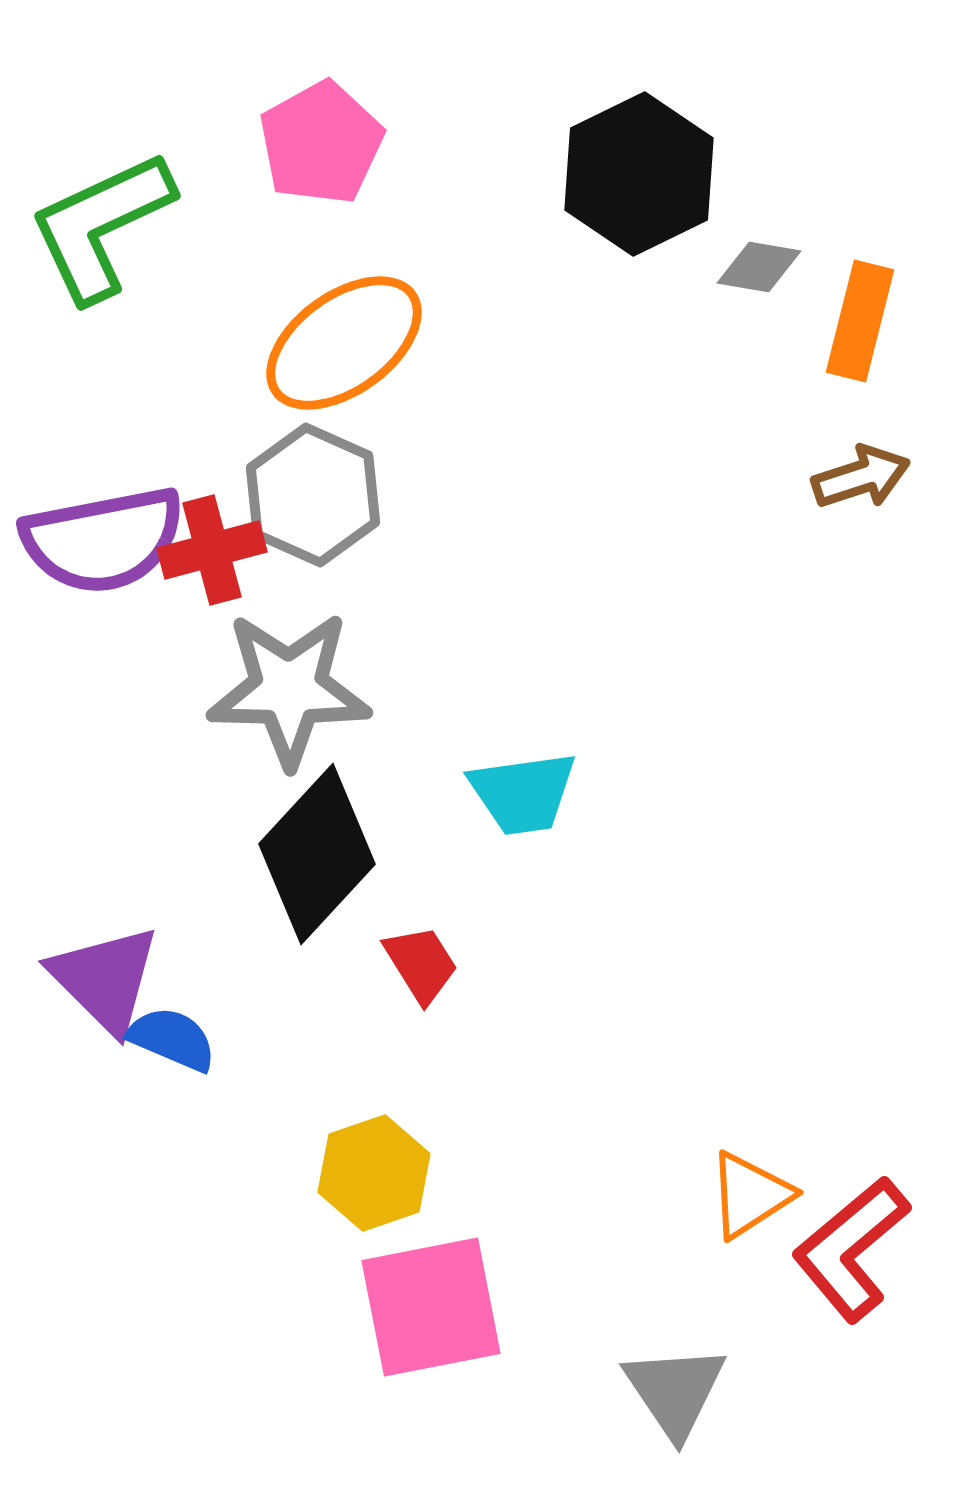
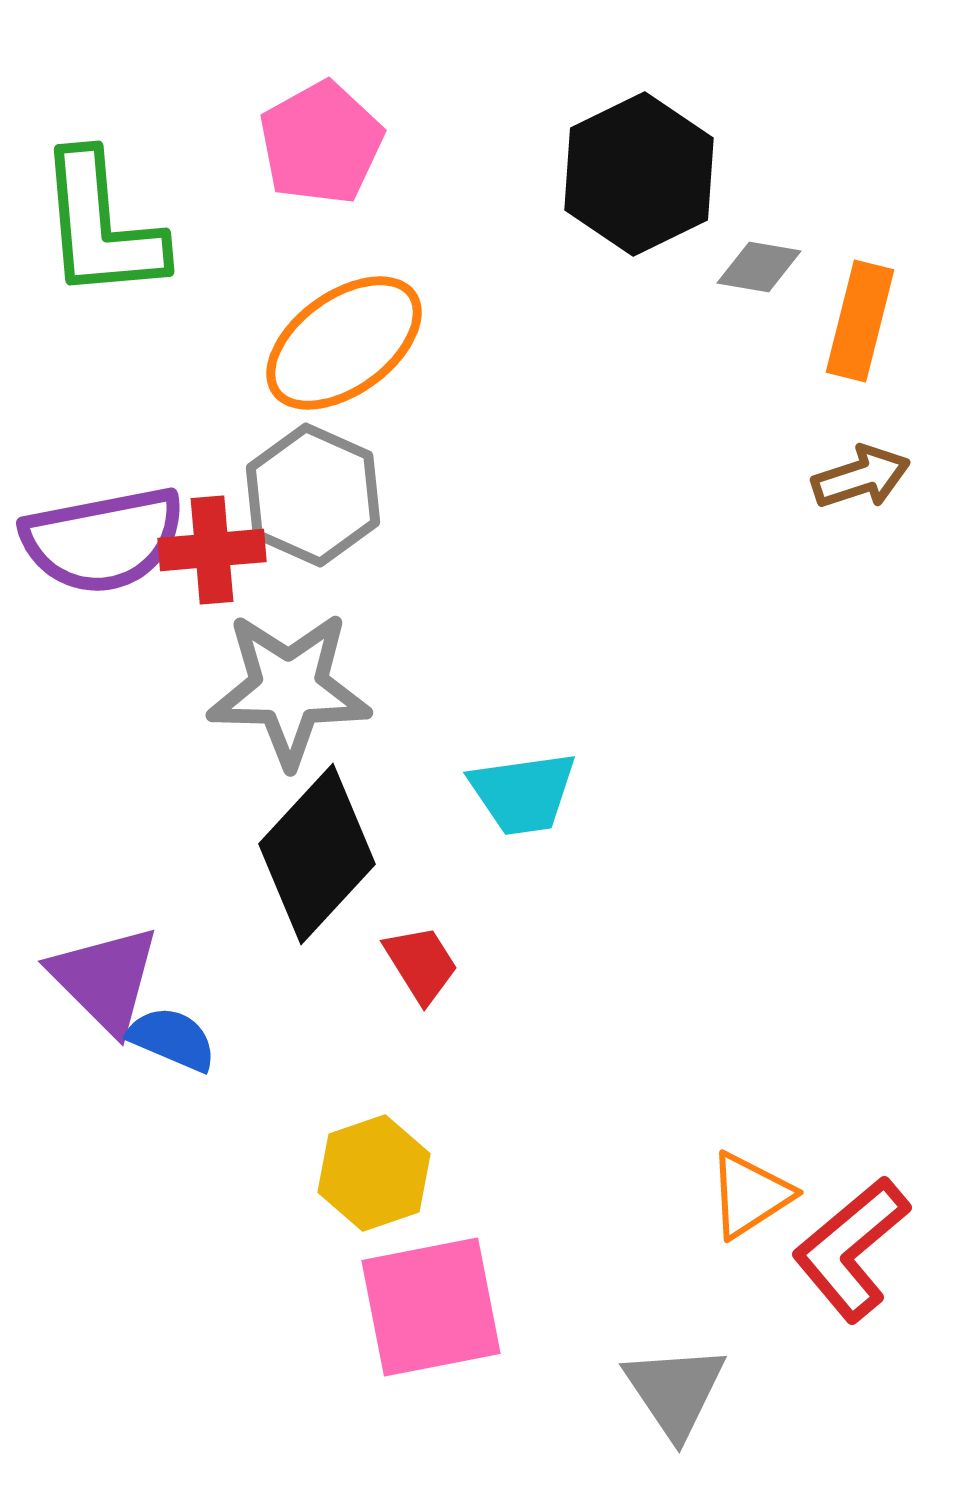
green L-shape: rotated 70 degrees counterclockwise
red cross: rotated 10 degrees clockwise
